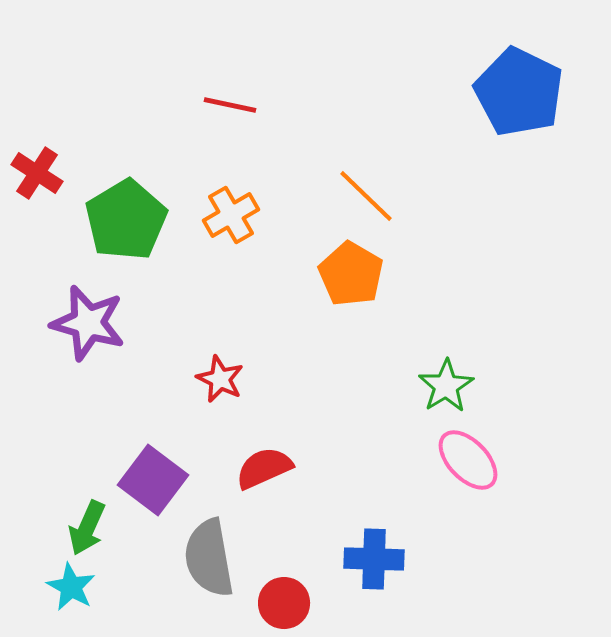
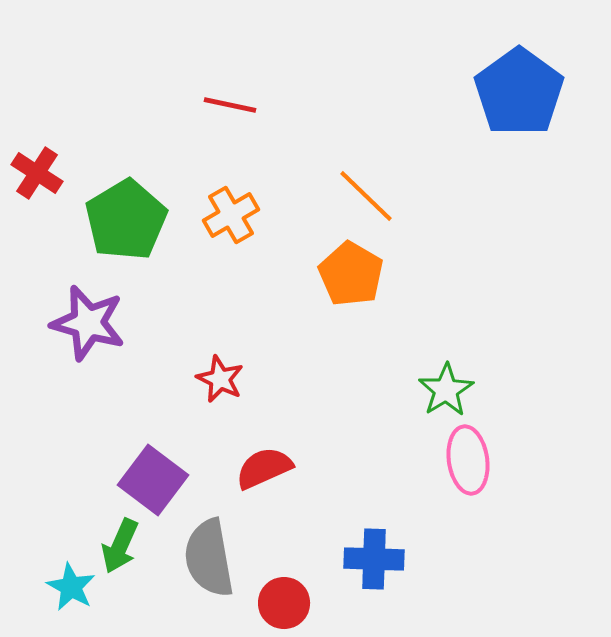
blue pentagon: rotated 10 degrees clockwise
green star: moved 4 px down
pink ellipse: rotated 36 degrees clockwise
green arrow: moved 33 px right, 18 px down
